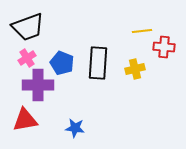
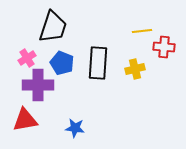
black trapezoid: moved 25 px right; rotated 52 degrees counterclockwise
